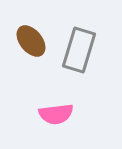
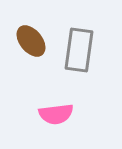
gray rectangle: rotated 9 degrees counterclockwise
